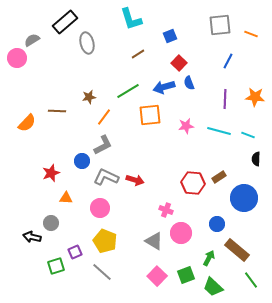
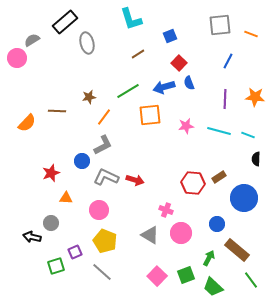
pink circle at (100, 208): moved 1 px left, 2 px down
gray triangle at (154, 241): moved 4 px left, 6 px up
